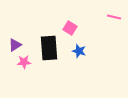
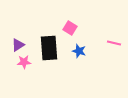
pink line: moved 26 px down
purple triangle: moved 3 px right
